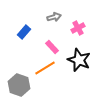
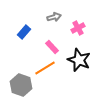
gray hexagon: moved 2 px right
